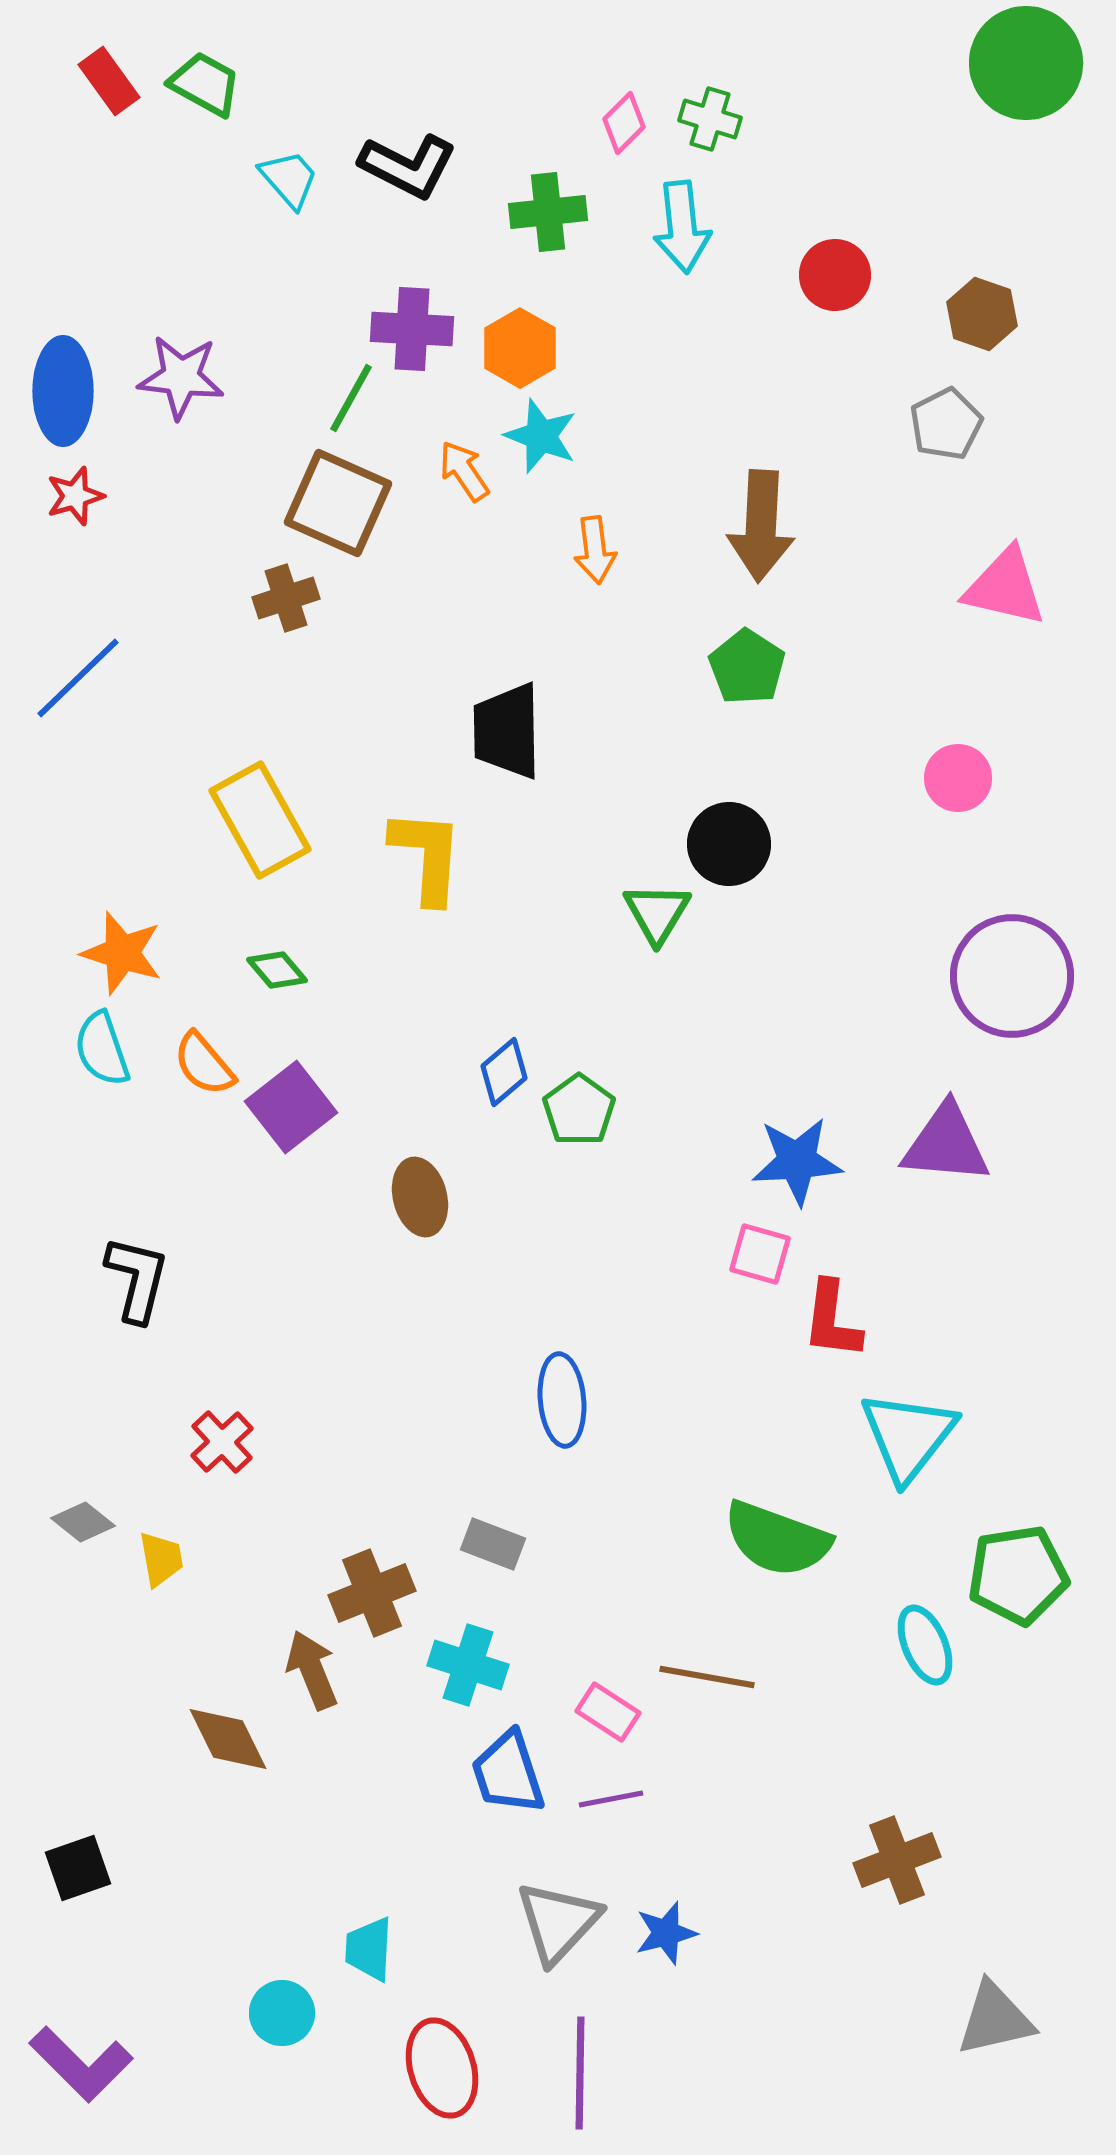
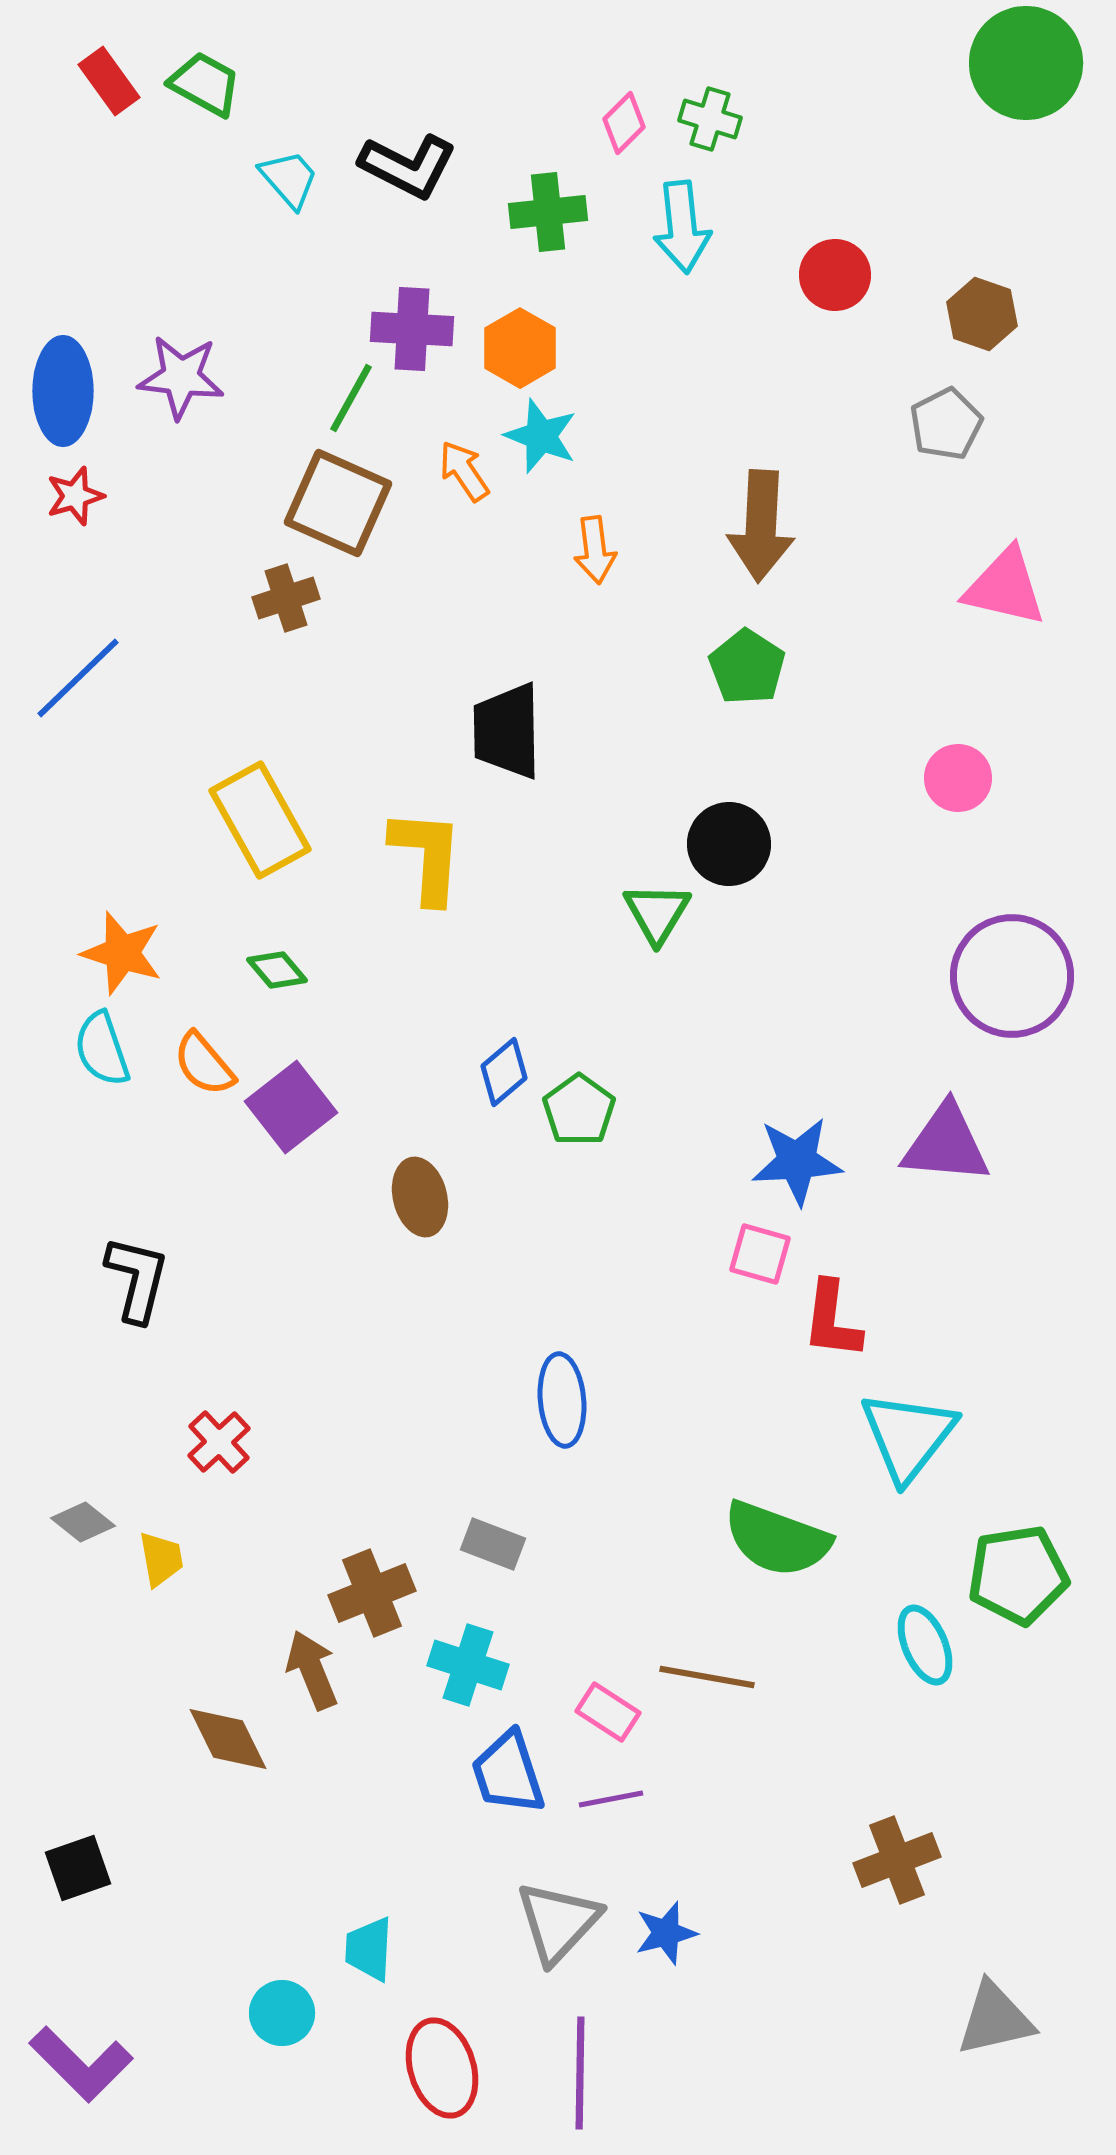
red cross at (222, 1442): moved 3 px left
